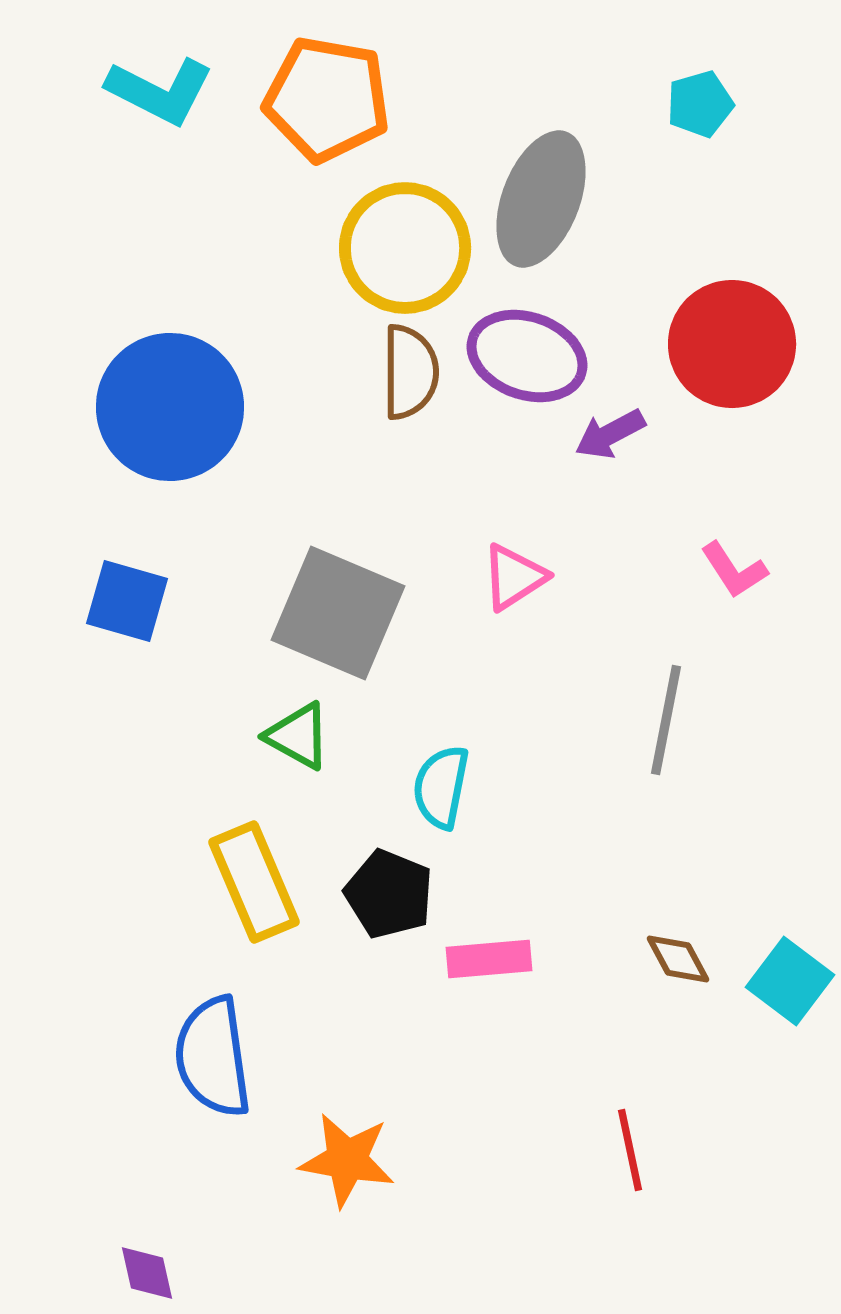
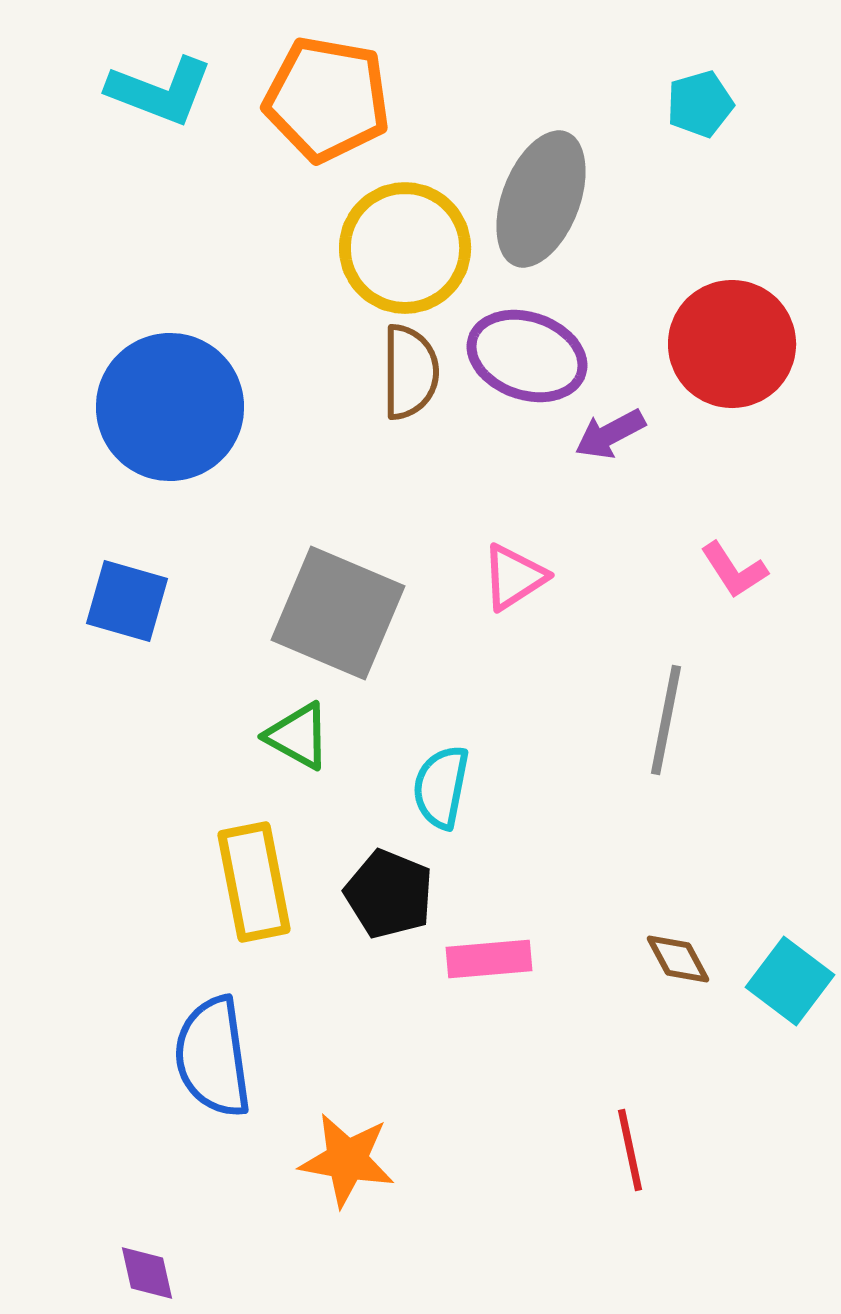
cyan L-shape: rotated 6 degrees counterclockwise
yellow rectangle: rotated 12 degrees clockwise
